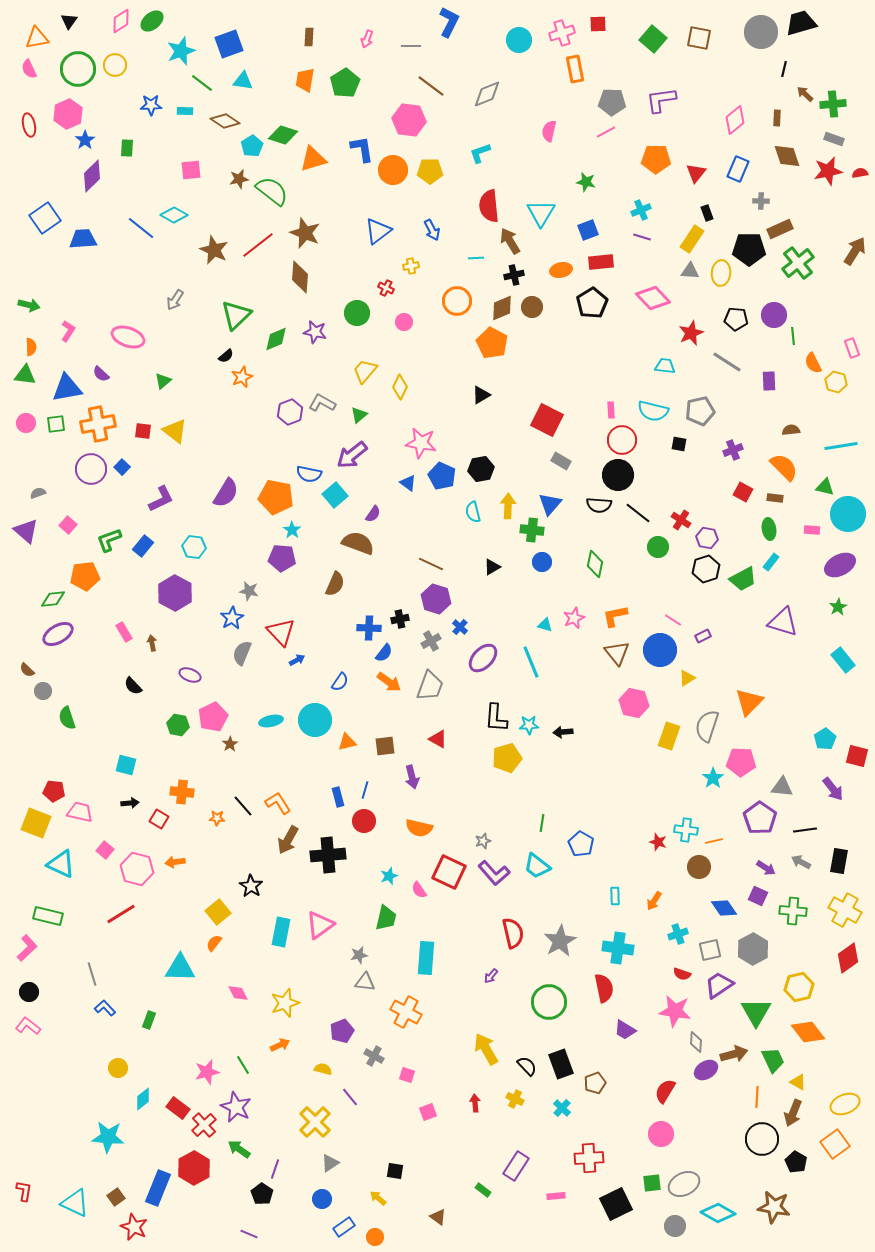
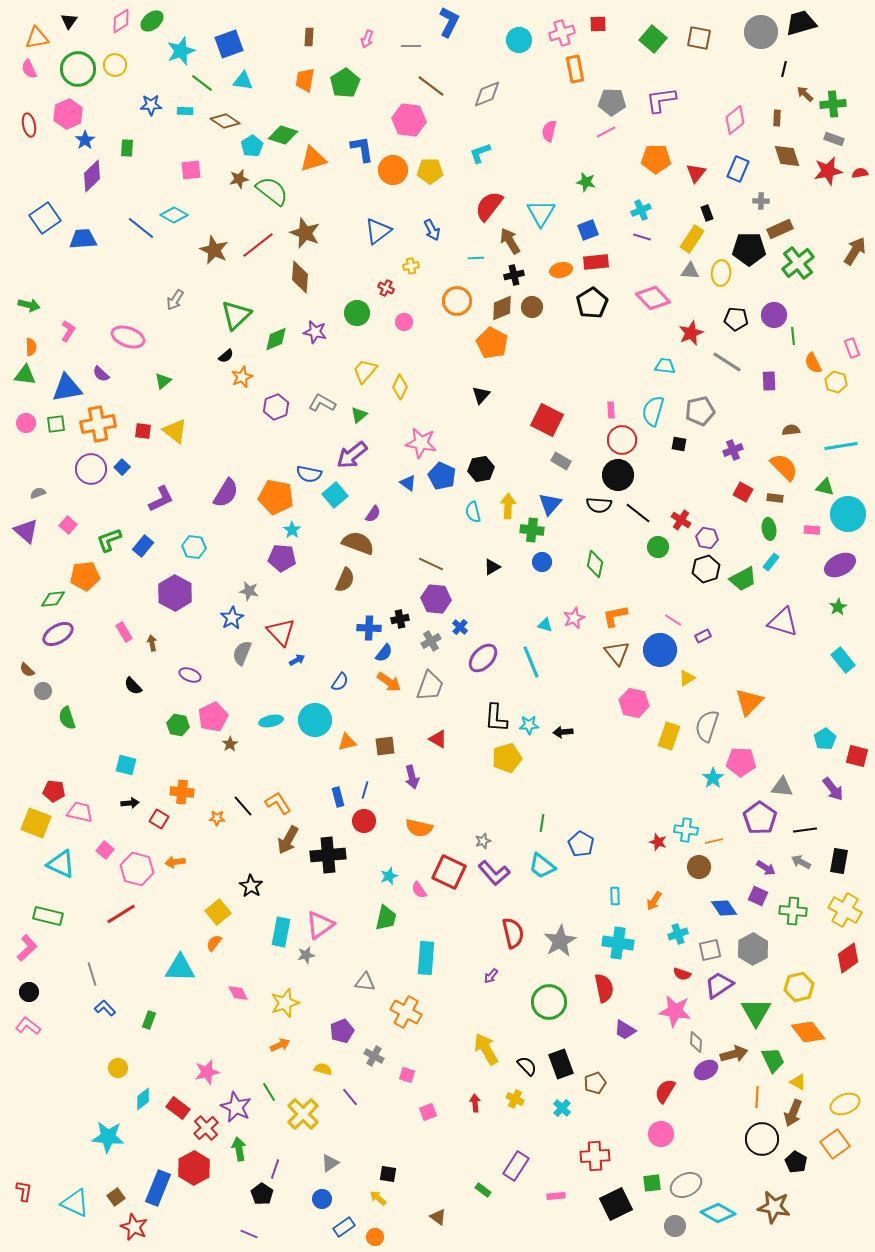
red semicircle at (489, 206): rotated 44 degrees clockwise
red rectangle at (601, 262): moved 5 px left
black triangle at (481, 395): rotated 18 degrees counterclockwise
cyan semicircle at (653, 411): rotated 92 degrees clockwise
purple hexagon at (290, 412): moved 14 px left, 5 px up
brown semicircle at (335, 584): moved 10 px right, 4 px up
purple hexagon at (436, 599): rotated 12 degrees counterclockwise
cyan trapezoid at (537, 866): moved 5 px right
cyan cross at (618, 948): moved 5 px up
gray star at (359, 955): moved 53 px left
green line at (243, 1065): moved 26 px right, 27 px down
yellow cross at (315, 1122): moved 12 px left, 8 px up
red cross at (204, 1125): moved 2 px right, 3 px down
green arrow at (239, 1149): rotated 45 degrees clockwise
red cross at (589, 1158): moved 6 px right, 2 px up
black square at (395, 1171): moved 7 px left, 3 px down
gray ellipse at (684, 1184): moved 2 px right, 1 px down
